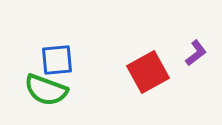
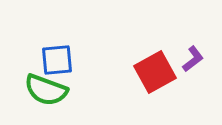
purple L-shape: moved 3 px left, 6 px down
red square: moved 7 px right
